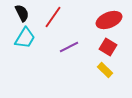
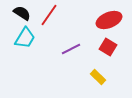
black semicircle: rotated 30 degrees counterclockwise
red line: moved 4 px left, 2 px up
purple line: moved 2 px right, 2 px down
yellow rectangle: moved 7 px left, 7 px down
